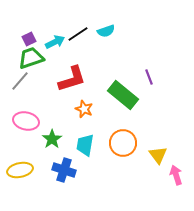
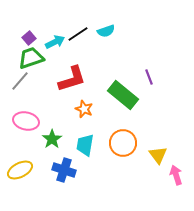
purple square: moved 1 px up; rotated 16 degrees counterclockwise
yellow ellipse: rotated 15 degrees counterclockwise
